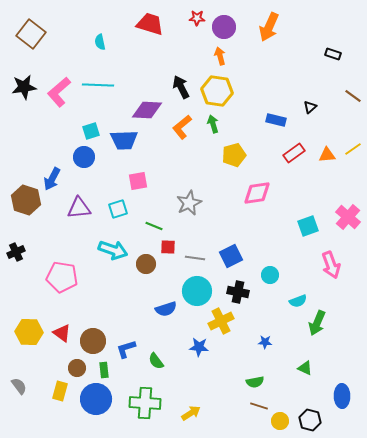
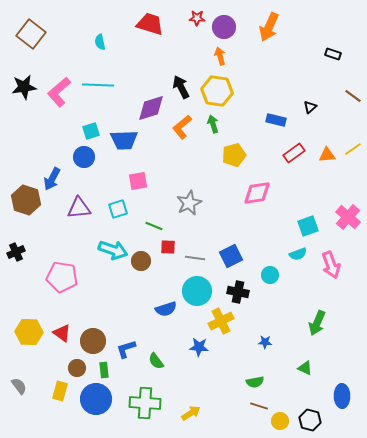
purple diamond at (147, 110): moved 4 px right, 2 px up; rotated 20 degrees counterclockwise
brown circle at (146, 264): moved 5 px left, 3 px up
cyan semicircle at (298, 301): moved 47 px up
